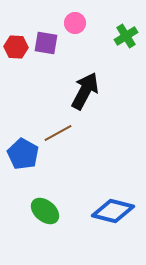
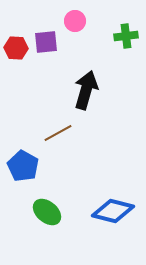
pink circle: moved 2 px up
green cross: rotated 25 degrees clockwise
purple square: moved 1 px up; rotated 15 degrees counterclockwise
red hexagon: moved 1 px down
black arrow: moved 1 px right, 1 px up; rotated 12 degrees counterclockwise
blue pentagon: moved 12 px down
green ellipse: moved 2 px right, 1 px down
